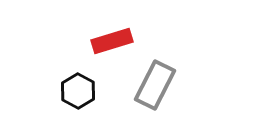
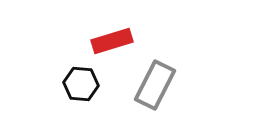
black hexagon: moved 3 px right, 7 px up; rotated 24 degrees counterclockwise
